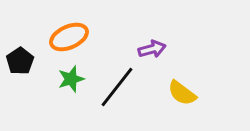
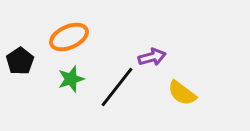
purple arrow: moved 8 px down
